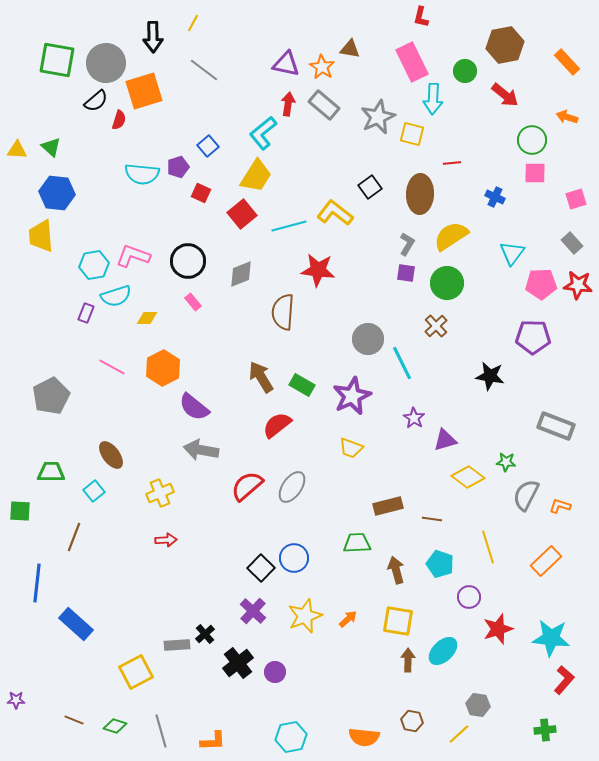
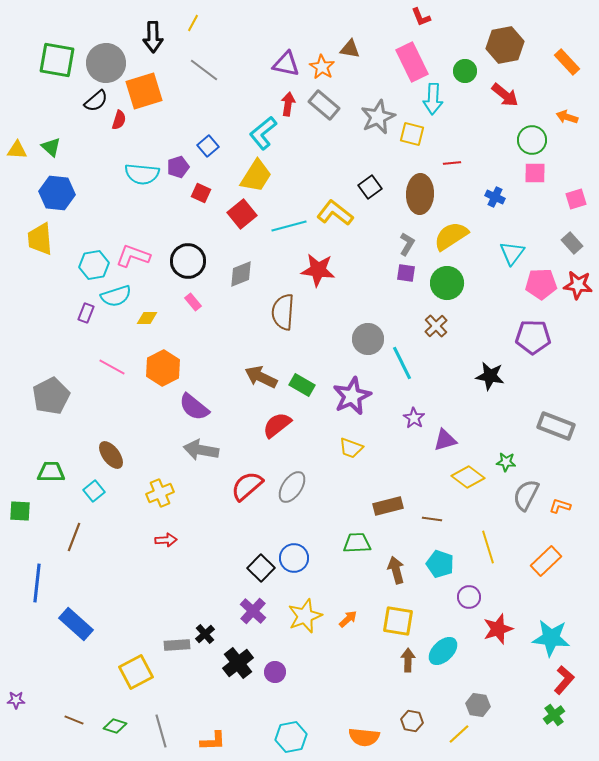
red L-shape at (421, 17): rotated 35 degrees counterclockwise
yellow trapezoid at (41, 236): moved 1 px left, 3 px down
brown arrow at (261, 377): rotated 32 degrees counterclockwise
green cross at (545, 730): moved 9 px right, 15 px up; rotated 30 degrees counterclockwise
